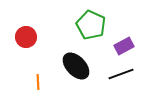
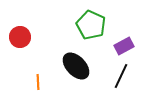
red circle: moved 6 px left
black line: moved 2 px down; rotated 45 degrees counterclockwise
